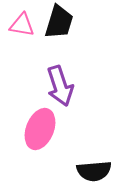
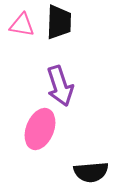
black trapezoid: rotated 15 degrees counterclockwise
black semicircle: moved 3 px left, 1 px down
